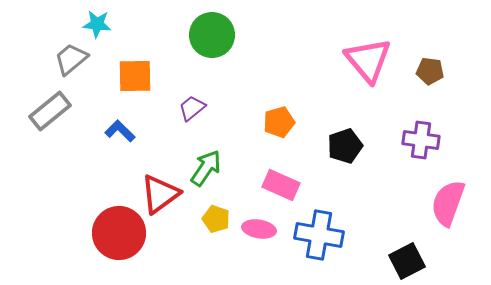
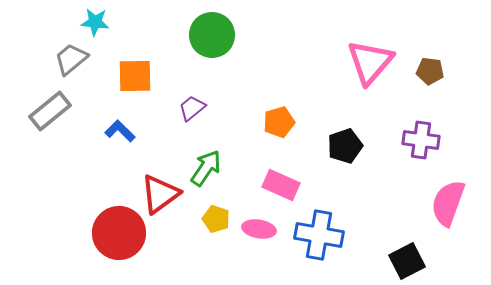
cyan star: moved 2 px left, 2 px up
pink triangle: moved 2 px right, 2 px down; rotated 21 degrees clockwise
